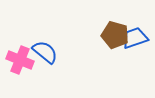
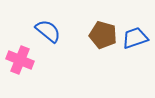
brown pentagon: moved 12 px left
blue semicircle: moved 3 px right, 21 px up
